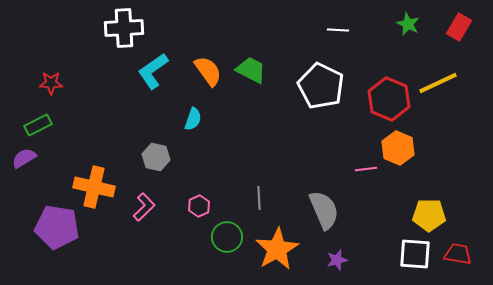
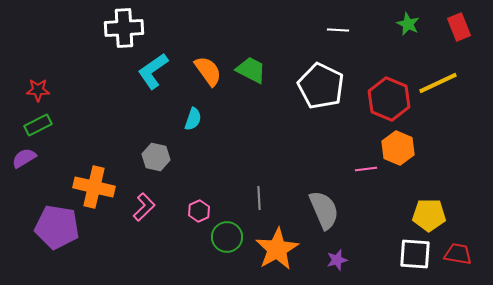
red rectangle: rotated 52 degrees counterclockwise
red star: moved 13 px left, 7 px down
pink hexagon: moved 5 px down
